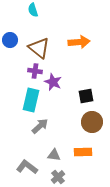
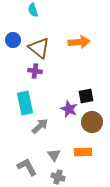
blue circle: moved 3 px right
purple star: moved 16 px right, 27 px down
cyan rectangle: moved 6 px left, 3 px down; rotated 25 degrees counterclockwise
gray triangle: rotated 48 degrees clockwise
gray L-shape: rotated 25 degrees clockwise
gray cross: rotated 32 degrees counterclockwise
